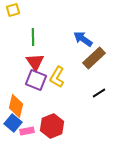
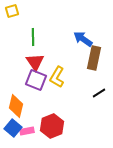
yellow square: moved 1 px left, 1 px down
brown rectangle: rotated 35 degrees counterclockwise
blue square: moved 5 px down
